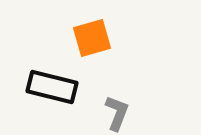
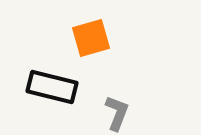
orange square: moved 1 px left
